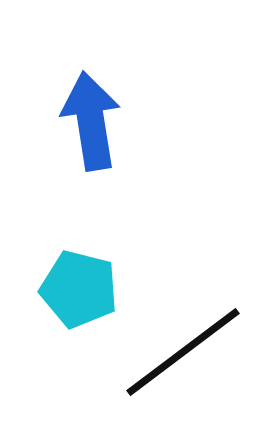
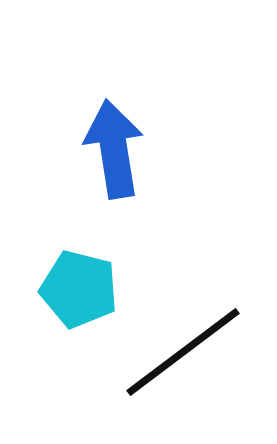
blue arrow: moved 23 px right, 28 px down
